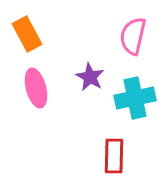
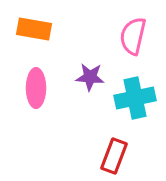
orange rectangle: moved 7 px right, 5 px up; rotated 52 degrees counterclockwise
purple star: rotated 24 degrees counterclockwise
pink ellipse: rotated 15 degrees clockwise
red rectangle: rotated 20 degrees clockwise
